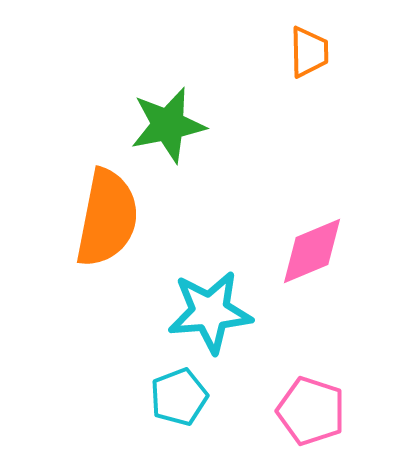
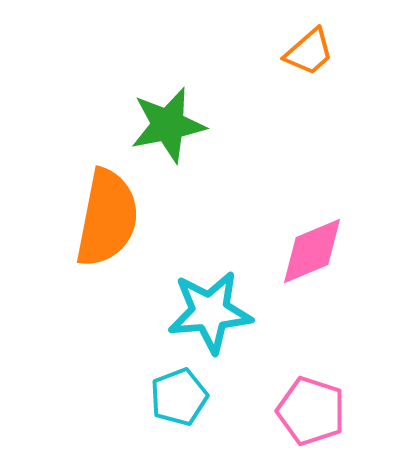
orange trapezoid: rotated 50 degrees clockwise
